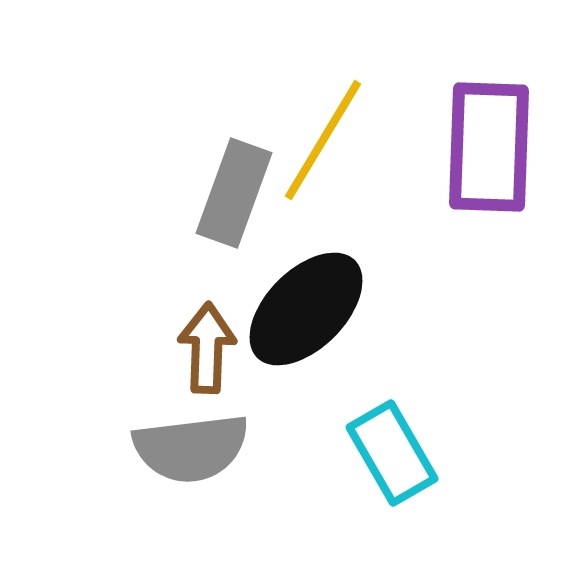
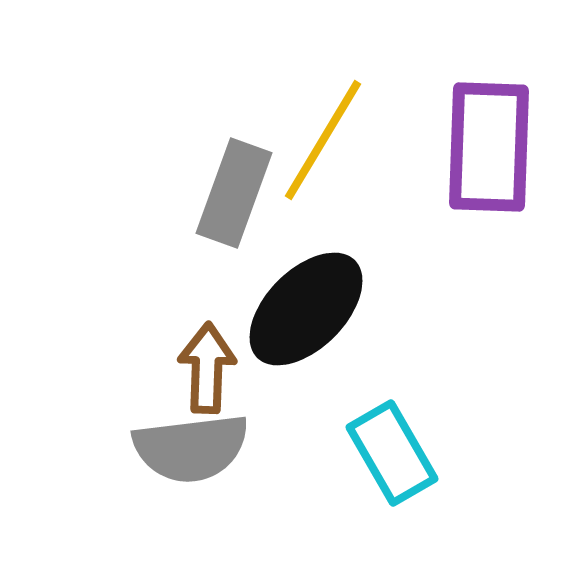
brown arrow: moved 20 px down
